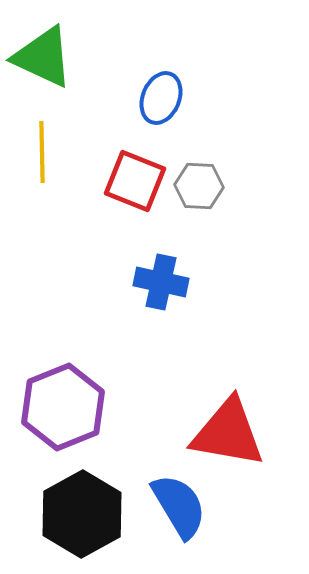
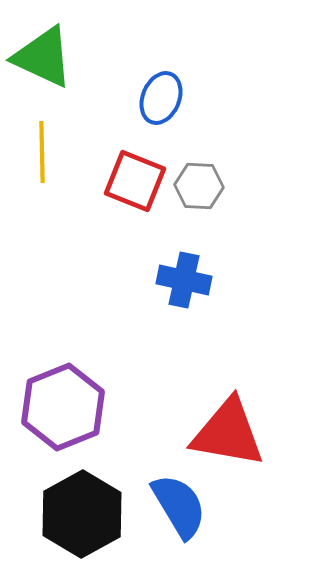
blue cross: moved 23 px right, 2 px up
